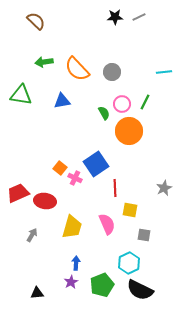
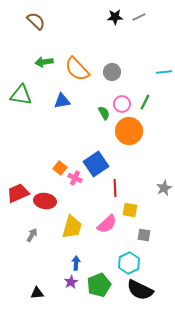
pink semicircle: rotated 70 degrees clockwise
green pentagon: moved 3 px left
